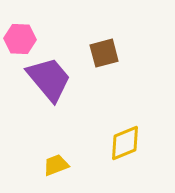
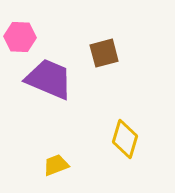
pink hexagon: moved 2 px up
purple trapezoid: rotated 27 degrees counterclockwise
yellow diamond: moved 4 px up; rotated 51 degrees counterclockwise
